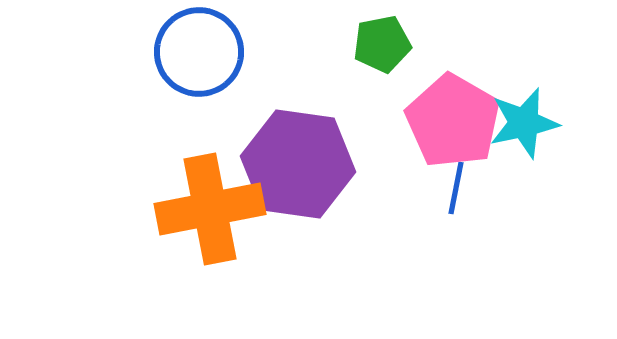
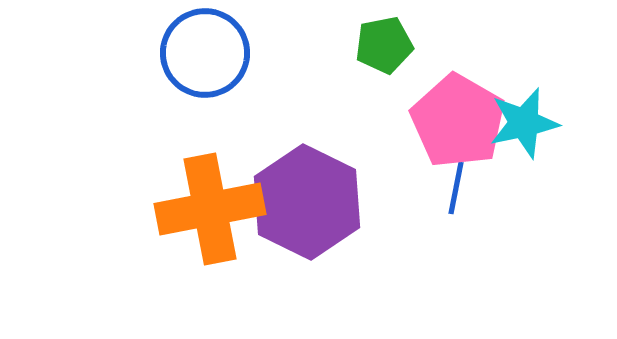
green pentagon: moved 2 px right, 1 px down
blue circle: moved 6 px right, 1 px down
pink pentagon: moved 5 px right
purple hexagon: moved 9 px right, 38 px down; rotated 18 degrees clockwise
